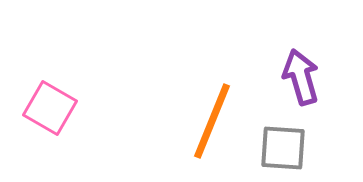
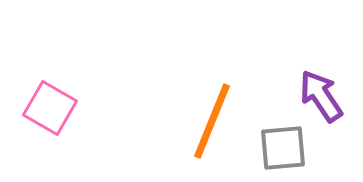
purple arrow: moved 20 px right, 19 px down; rotated 18 degrees counterclockwise
gray square: rotated 9 degrees counterclockwise
